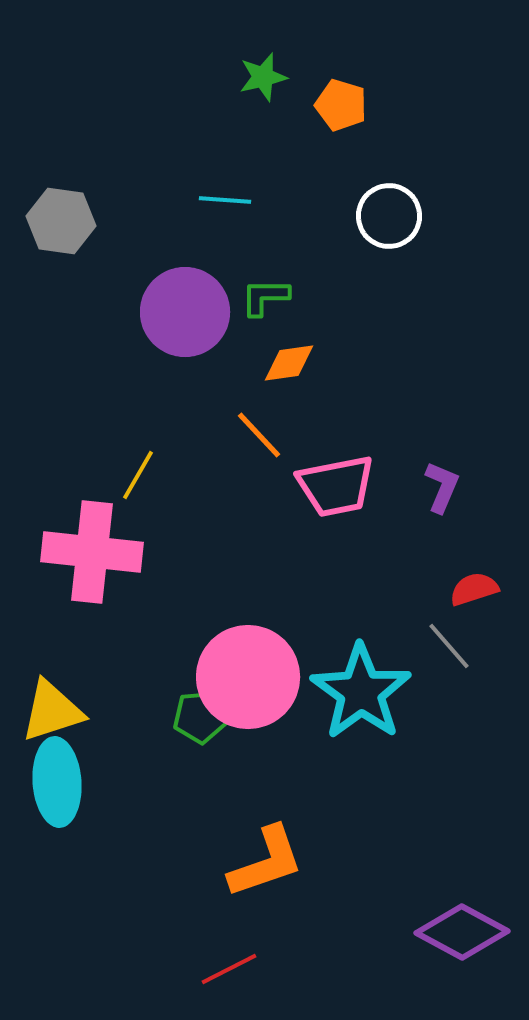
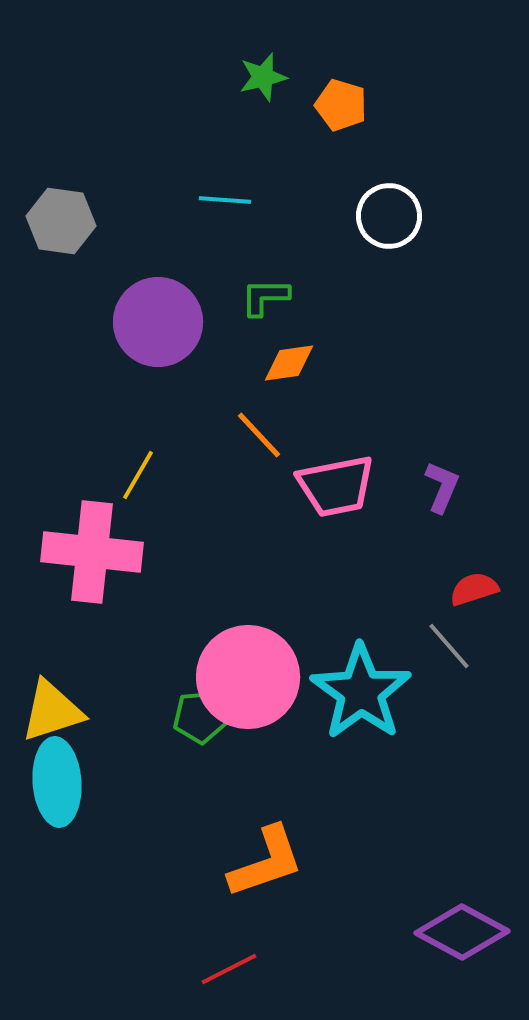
purple circle: moved 27 px left, 10 px down
